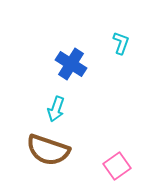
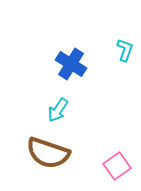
cyan L-shape: moved 4 px right, 7 px down
cyan arrow: moved 2 px right, 1 px down; rotated 15 degrees clockwise
brown semicircle: moved 3 px down
